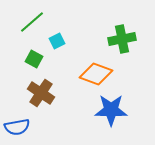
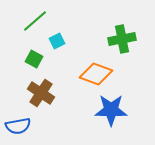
green line: moved 3 px right, 1 px up
blue semicircle: moved 1 px right, 1 px up
